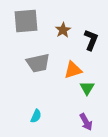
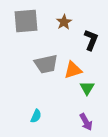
brown star: moved 1 px right, 8 px up
gray trapezoid: moved 8 px right, 1 px down
